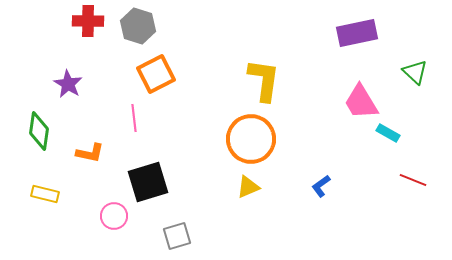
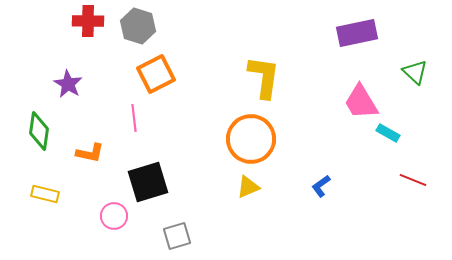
yellow L-shape: moved 3 px up
